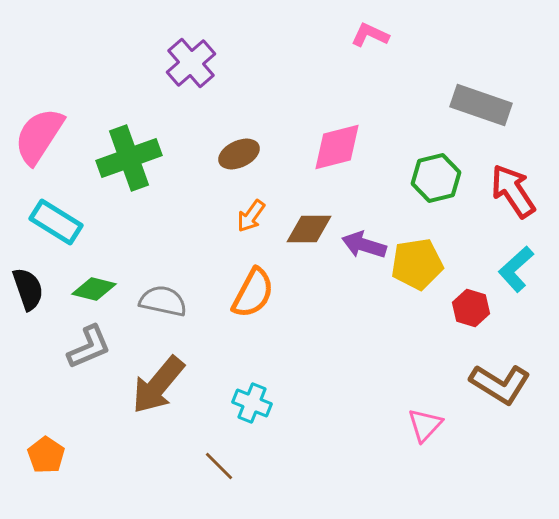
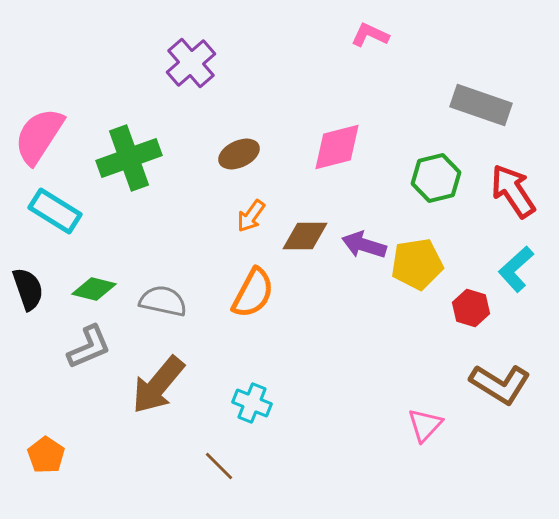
cyan rectangle: moved 1 px left, 11 px up
brown diamond: moved 4 px left, 7 px down
